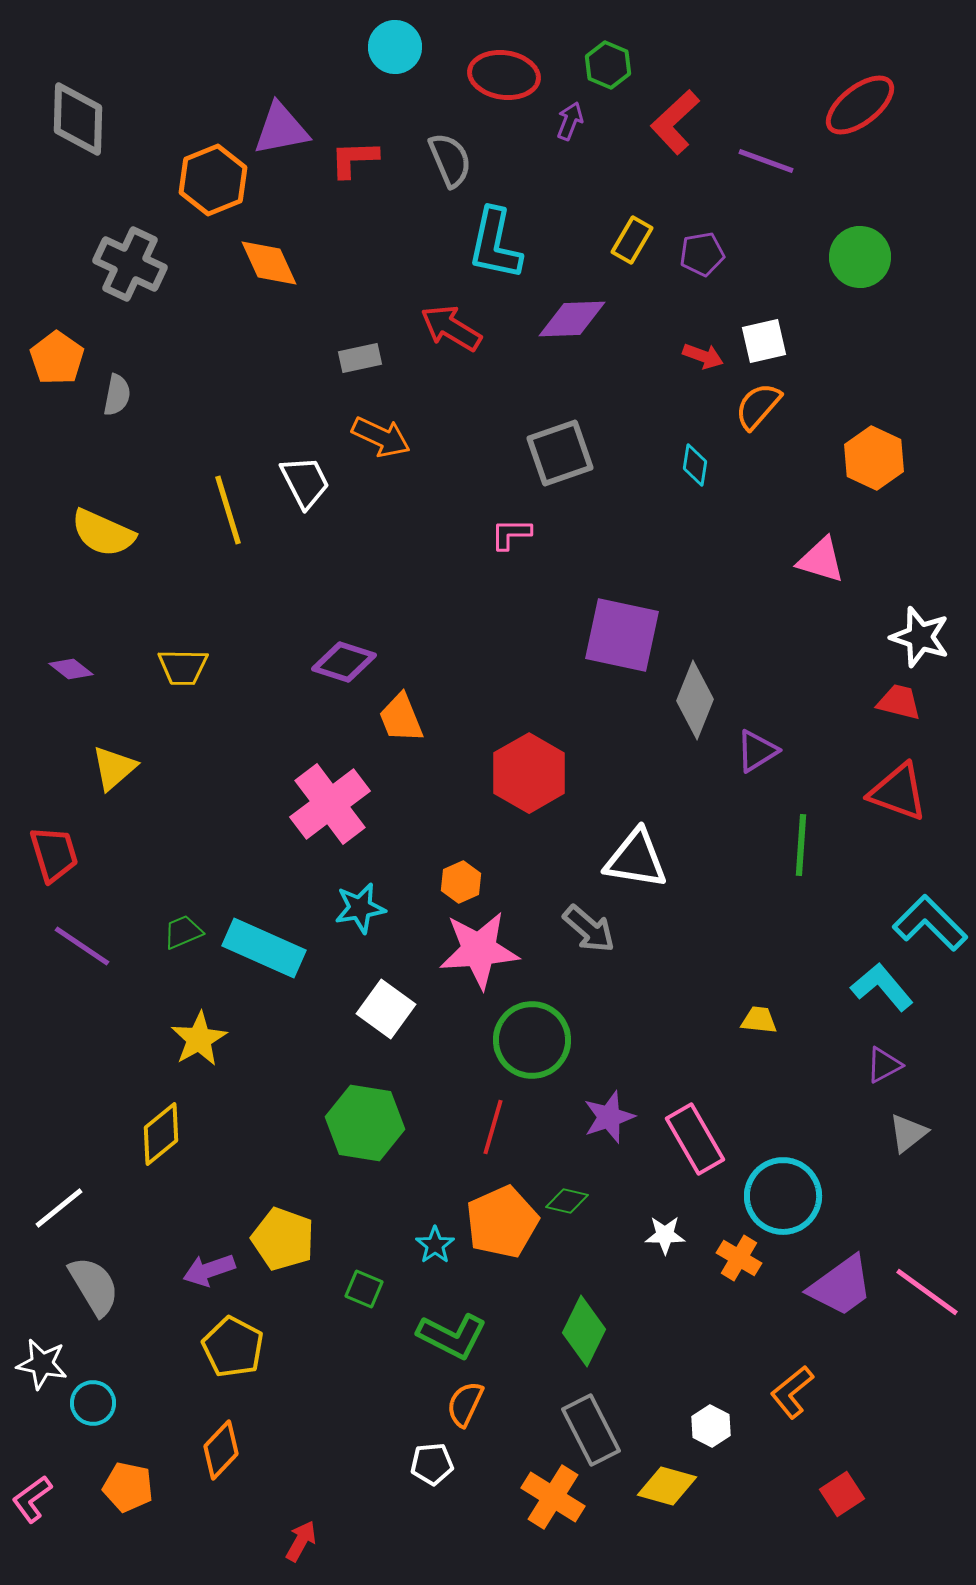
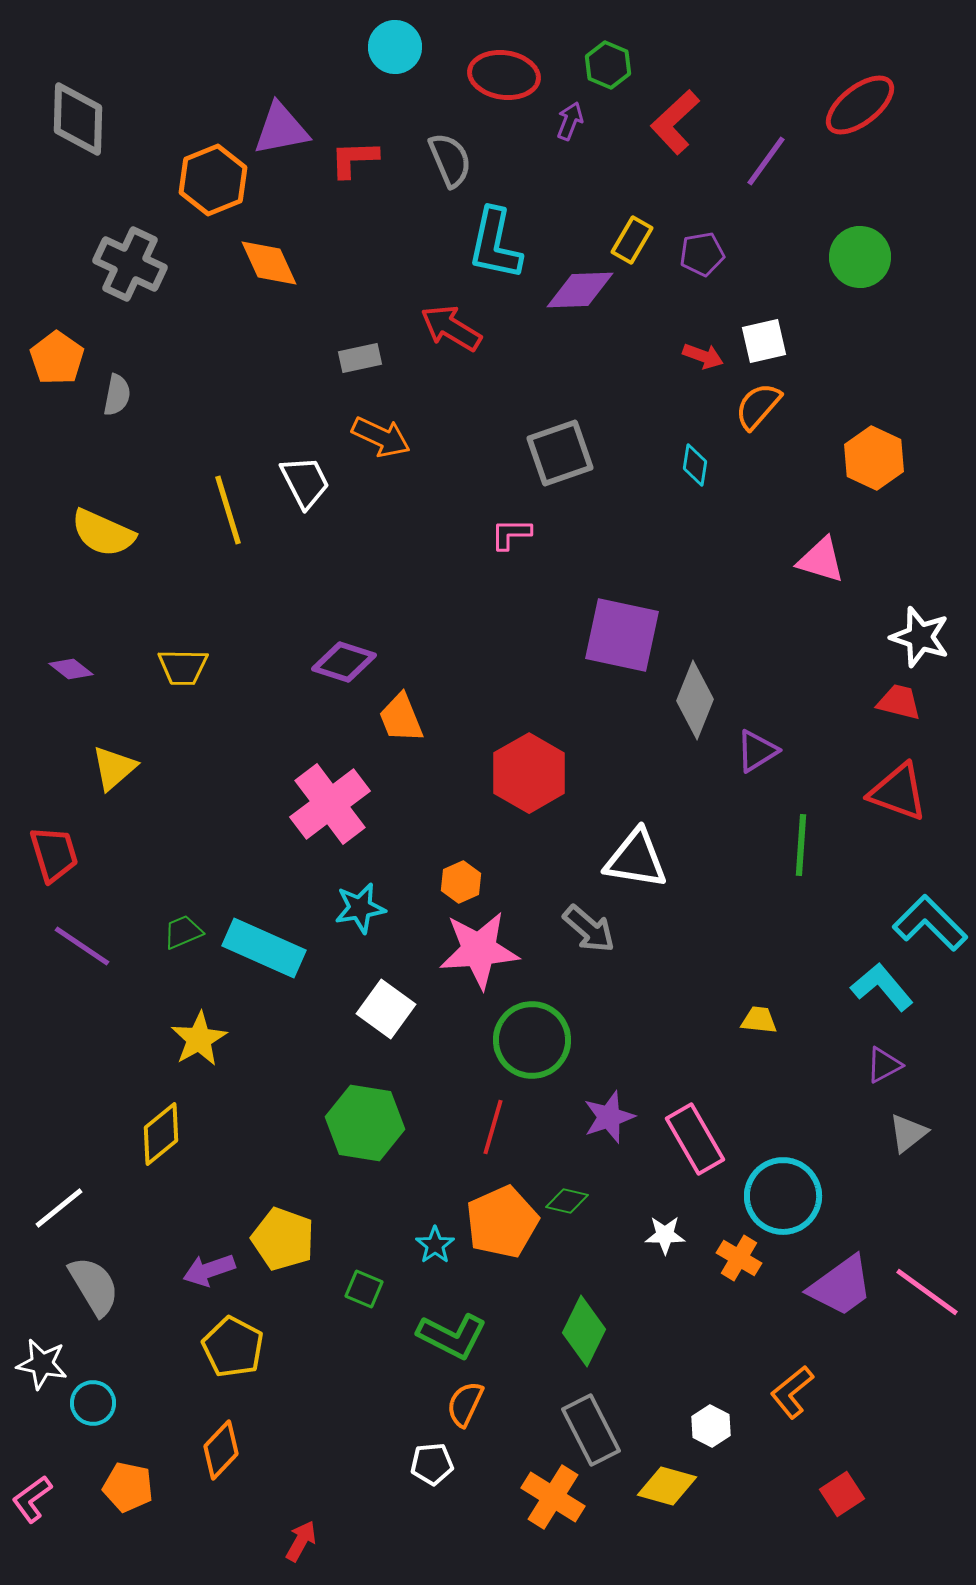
purple line at (766, 161): rotated 74 degrees counterclockwise
purple diamond at (572, 319): moved 8 px right, 29 px up
